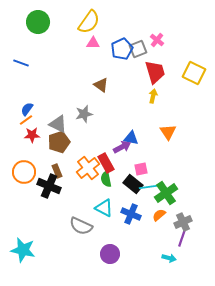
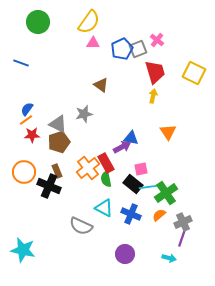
purple circle: moved 15 px right
